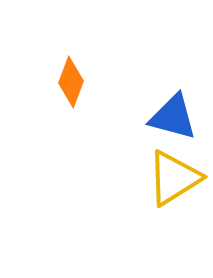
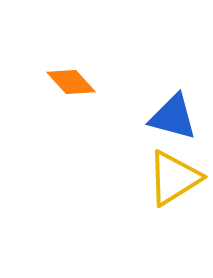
orange diamond: rotated 63 degrees counterclockwise
